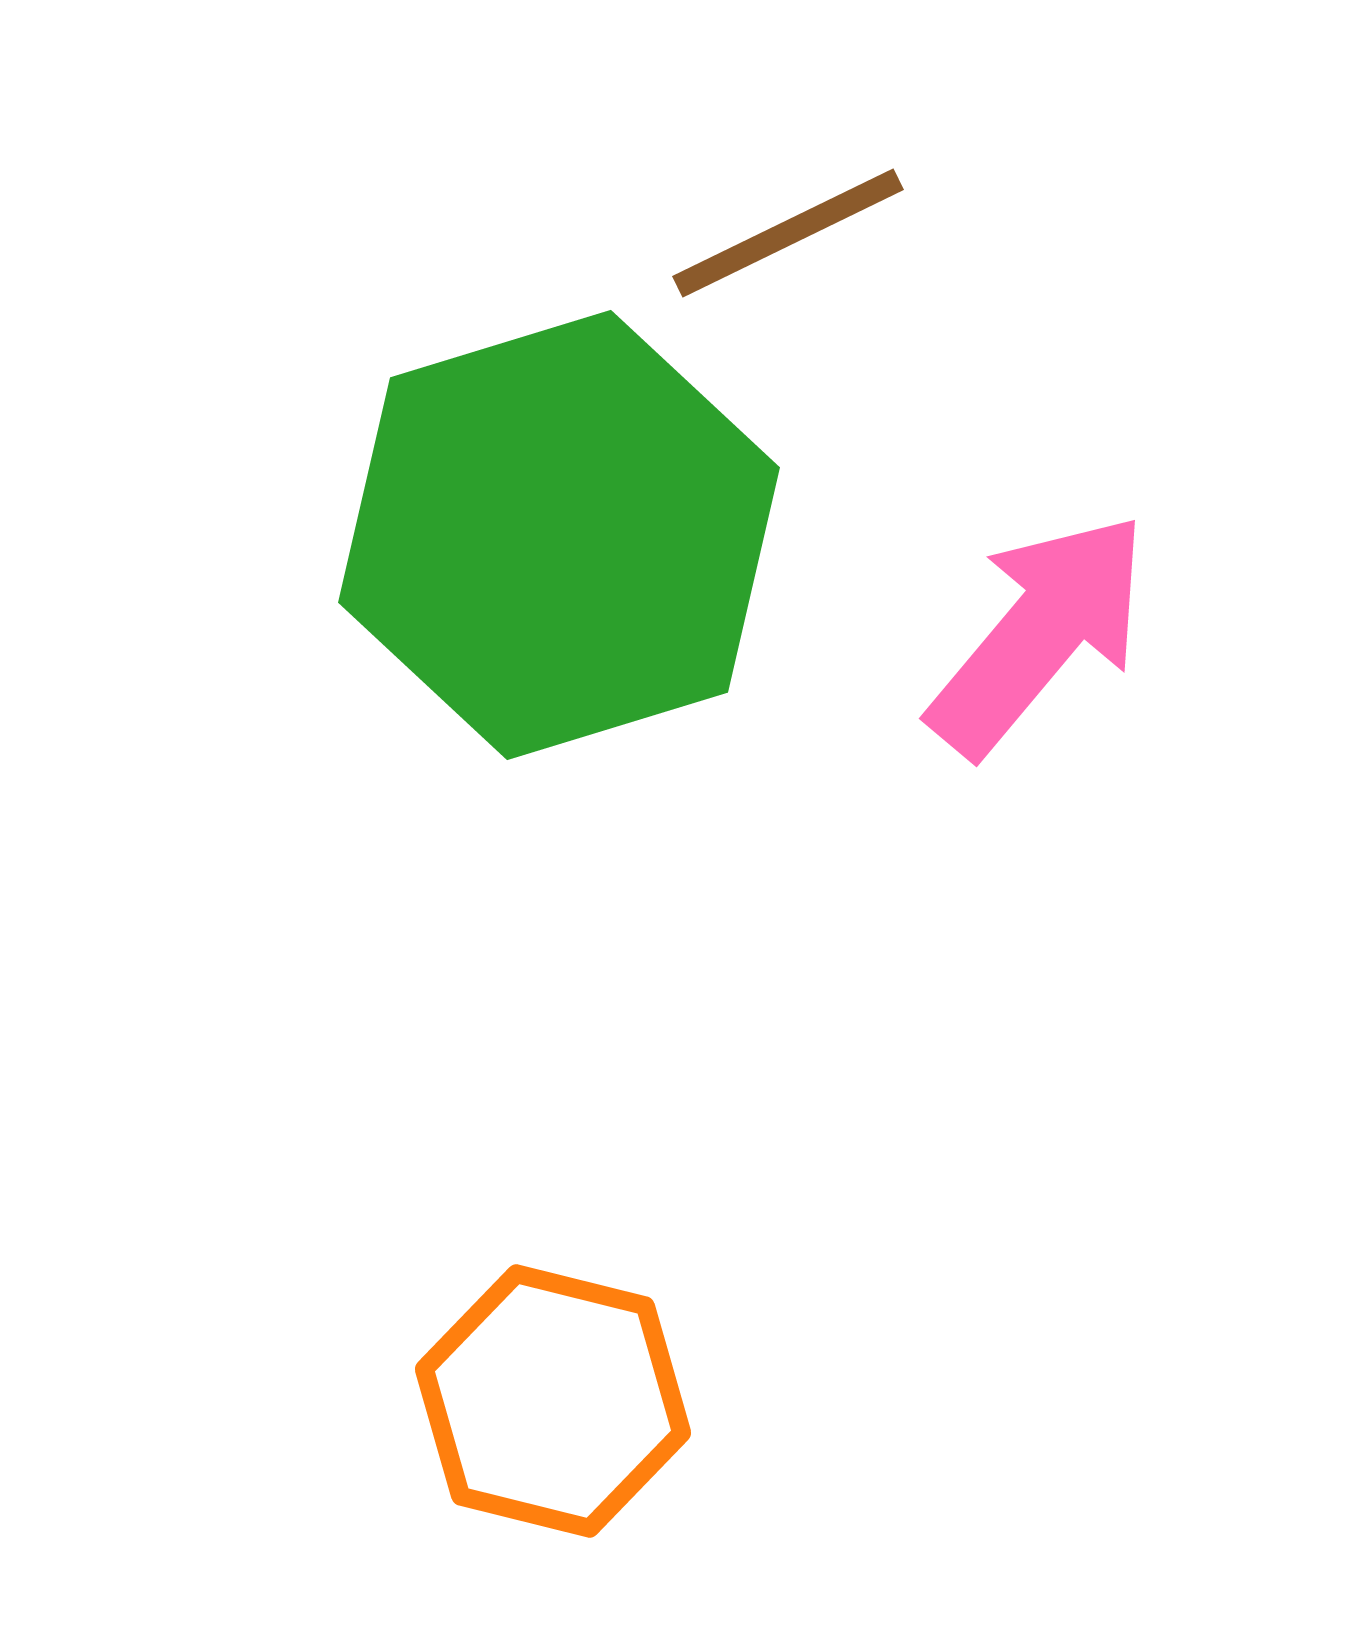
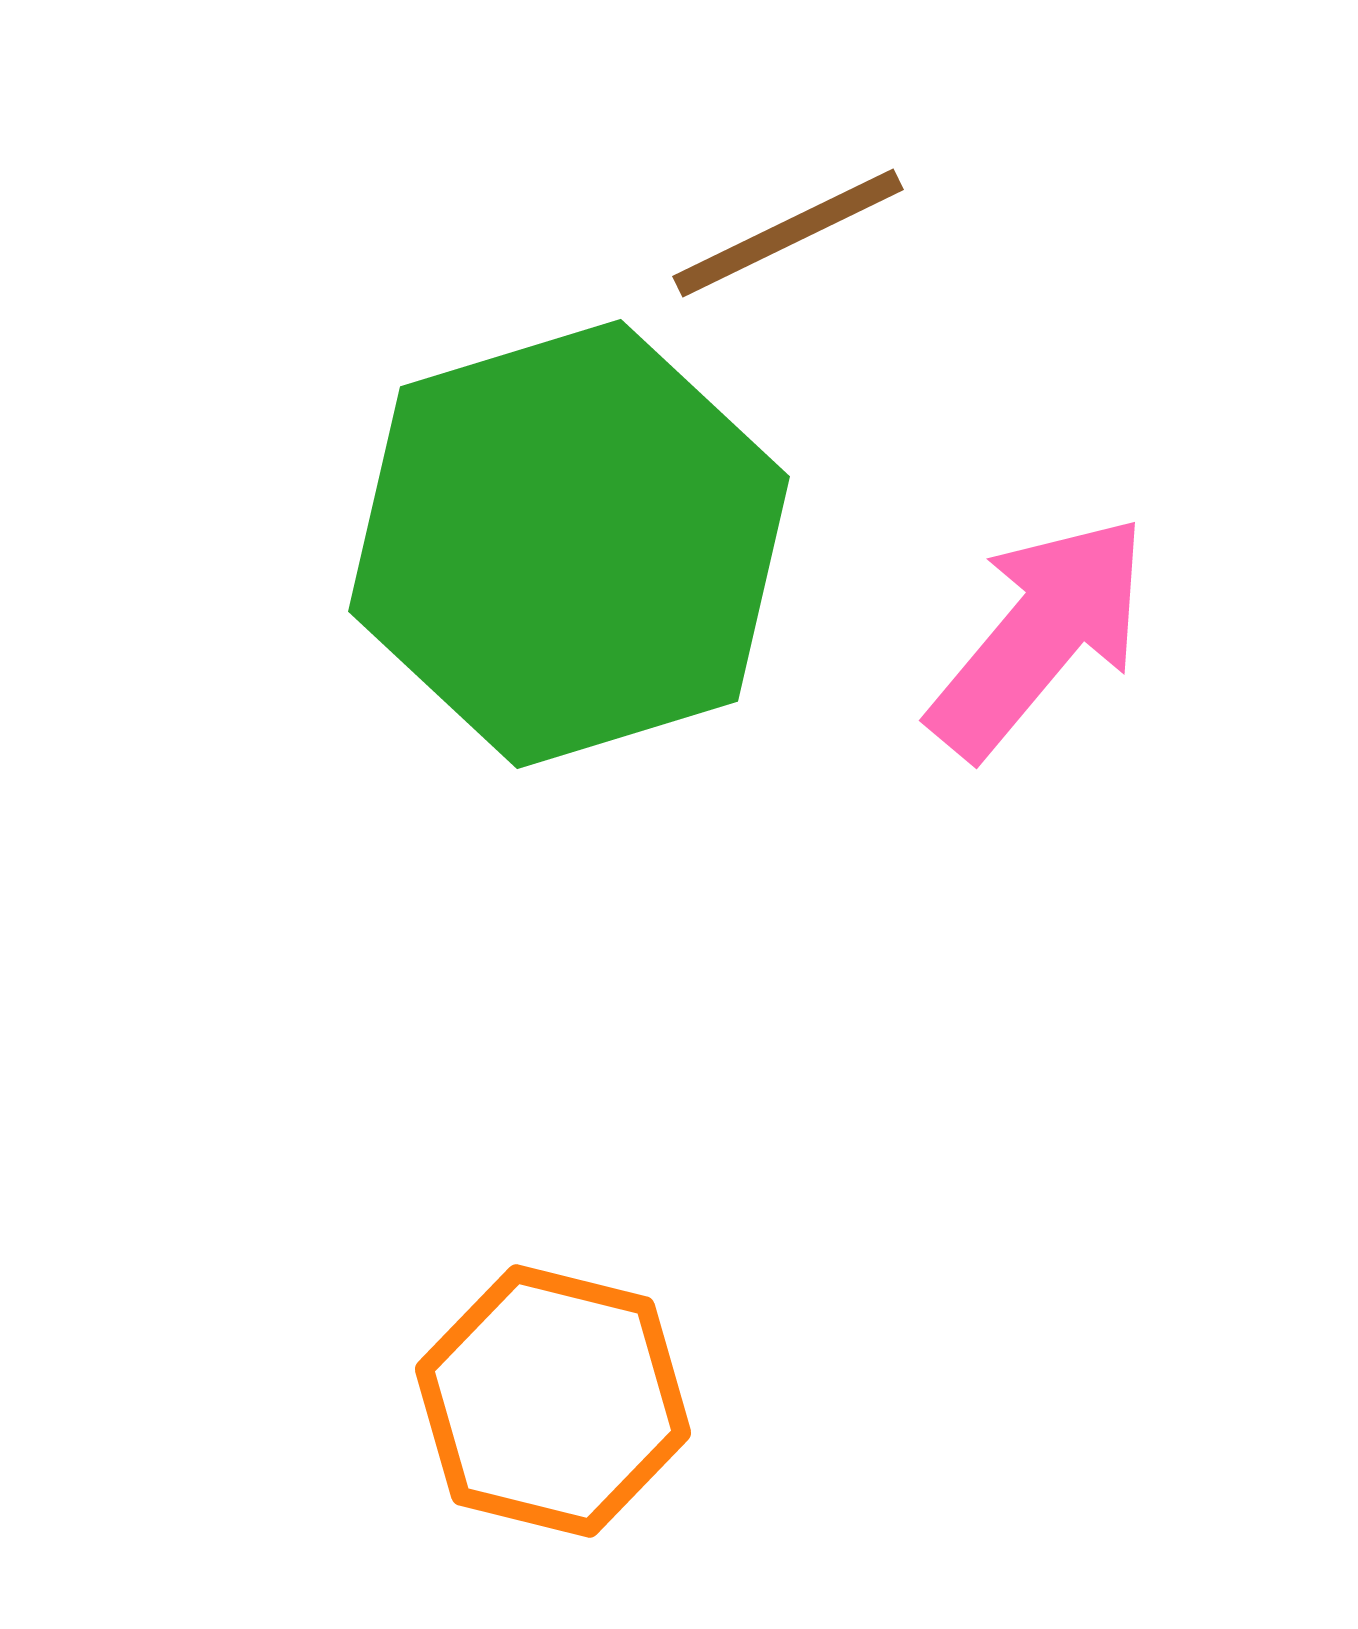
green hexagon: moved 10 px right, 9 px down
pink arrow: moved 2 px down
